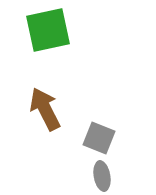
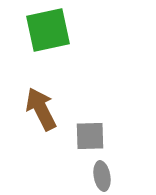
brown arrow: moved 4 px left
gray square: moved 9 px left, 2 px up; rotated 24 degrees counterclockwise
